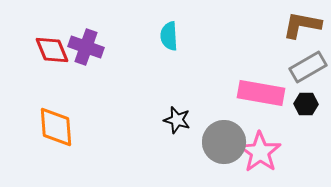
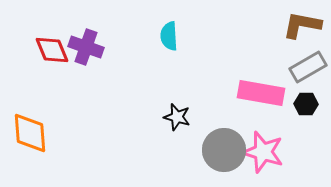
black star: moved 3 px up
orange diamond: moved 26 px left, 6 px down
gray circle: moved 8 px down
pink star: moved 3 px right; rotated 18 degrees counterclockwise
